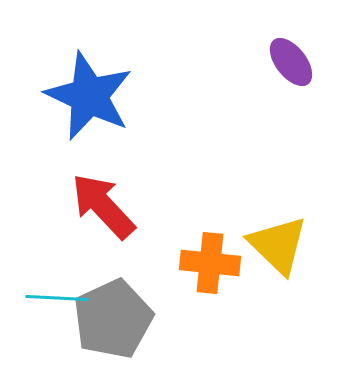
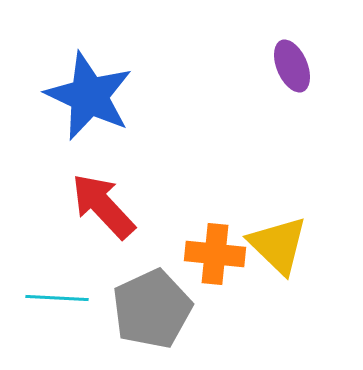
purple ellipse: moved 1 px right, 4 px down; rotated 15 degrees clockwise
orange cross: moved 5 px right, 9 px up
gray pentagon: moved 39 px right, 10 px up
